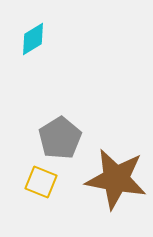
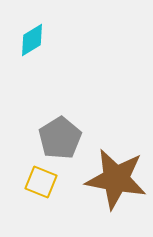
cyan diamond: moved 1 px left, 1 px down
